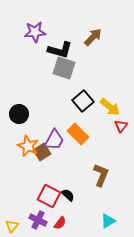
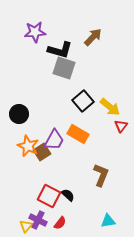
orange rectangle: rotated 15 degrees counterclockwise
cyan triangle: rotated 21 degrees clockwise
yellow triangle: moved 14 px right
